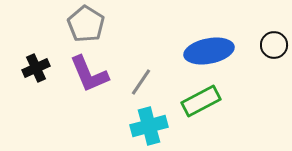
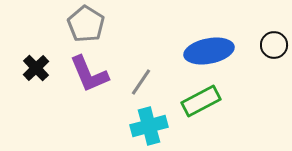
black cross: rotated 20 degrees counterclockwise
